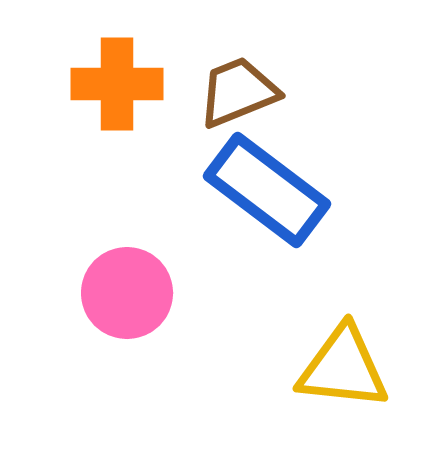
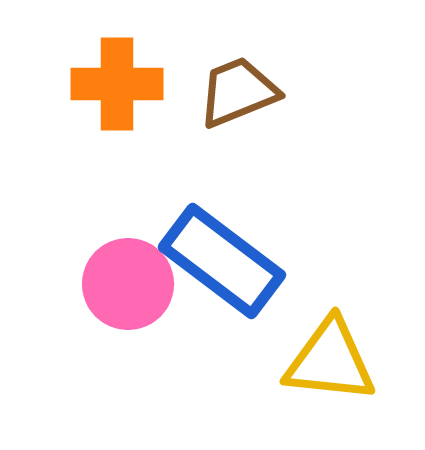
blue rectangle: moved 45 px left, 71 px down
pink circle: moved 1 px right, 9 px up
yellow triangle: moved 13 px left, 7 px up
